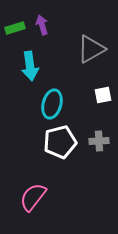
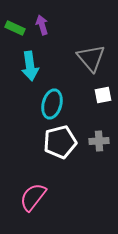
green rectangle: rotated 42 degrees clockwise
gray triangle: moved 9 px down; rotated 40 degrees counterclockwise
